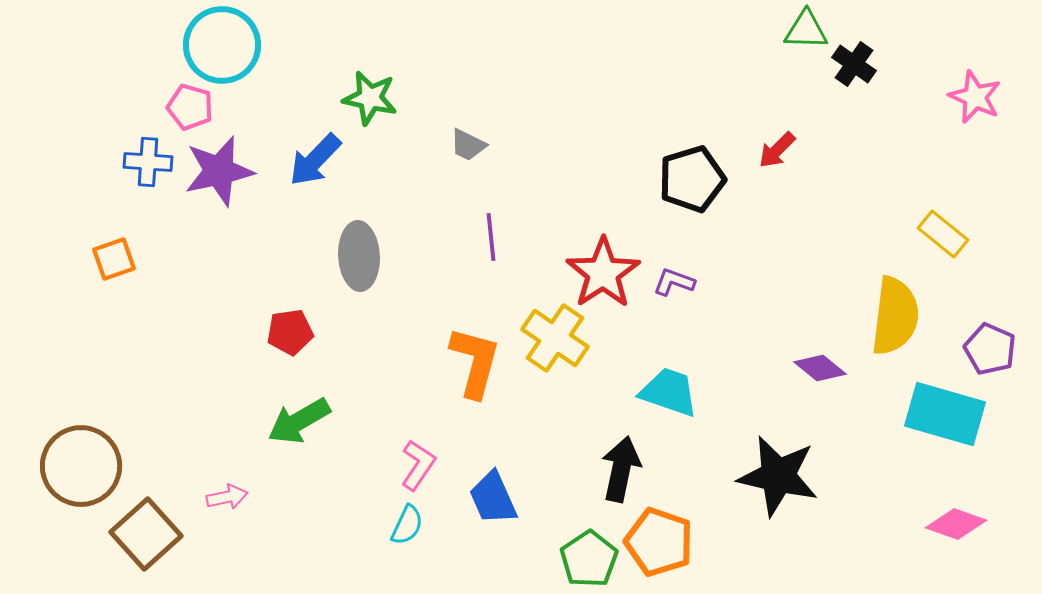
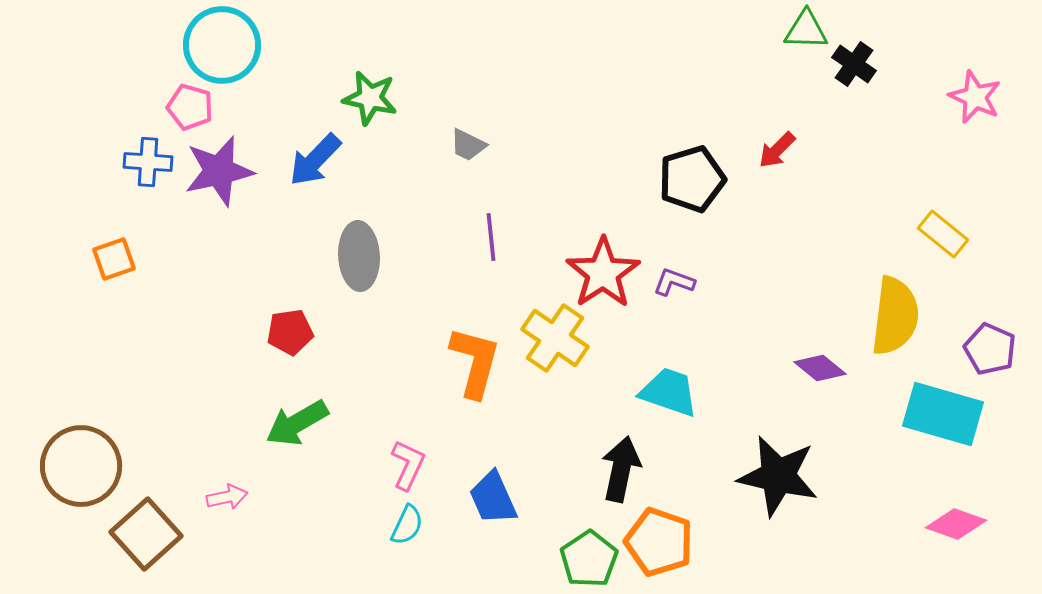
cyan rectangle: moved 2 px left
green arrow: moved 2 px left, 2 px down
pink L-shape: moved 10 px left; rotated 9 degrees counterclockwise
